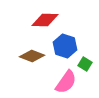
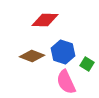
blue hexagon: moved 2 px left, 6 px down
green square: moved 2 px right
pink semicircle: rotated 120 degrees clockwise
